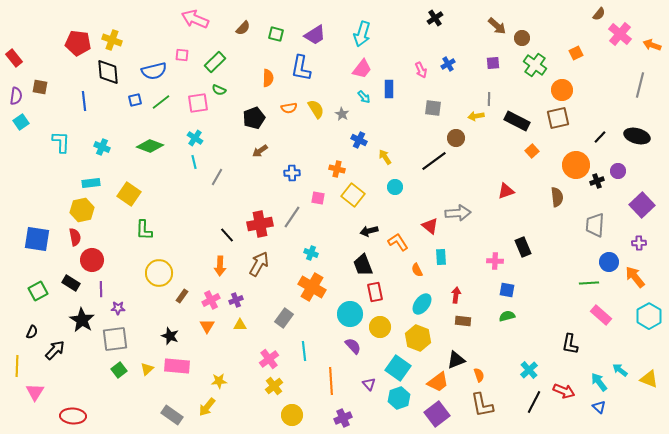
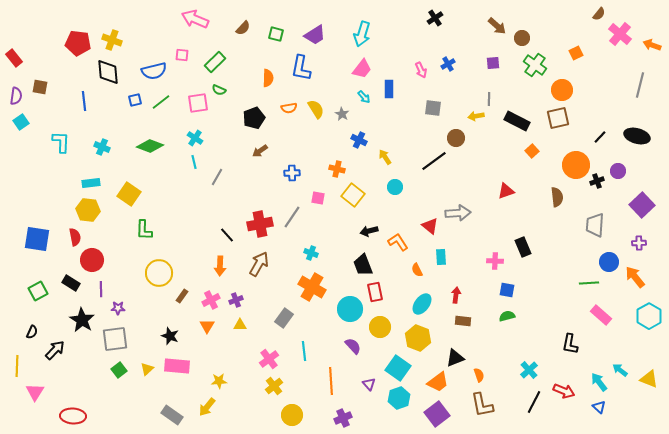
yellow hexagon at (82, 210): moved 6 px right; rotated 20 degrees clockwise
cyan circle at (350, 314): moved 5 px up
black triangle at (456, 360): moved 1 px left, 2 px up
